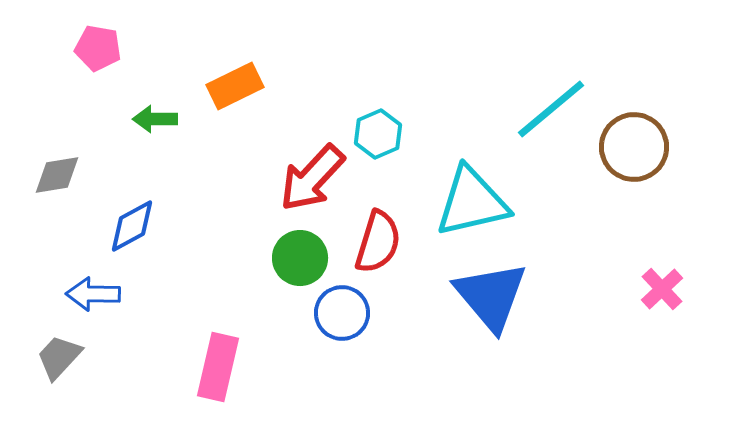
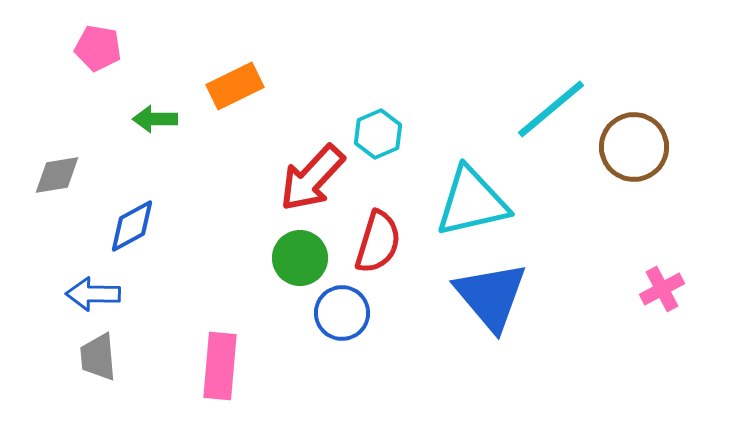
pink cross: rotated 15 degrees clockwise
gray trapezoid: moved 39 px right; rotated 48 degrees counterclockwise
pink rectangle: moved 2 px right, 1 px up; rotated 8 degrees counterclockwise
